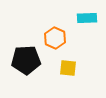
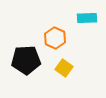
yellow square: moved 4 px left; rotated 30 degrees clockwise
